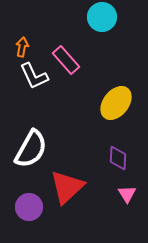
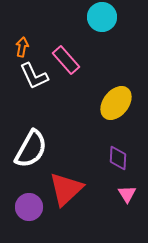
red triangle: moved 1 px left, 2 px down
